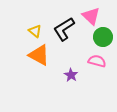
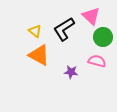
purple star: moved 3 px up; rotated 24 degrees counterclockwise
